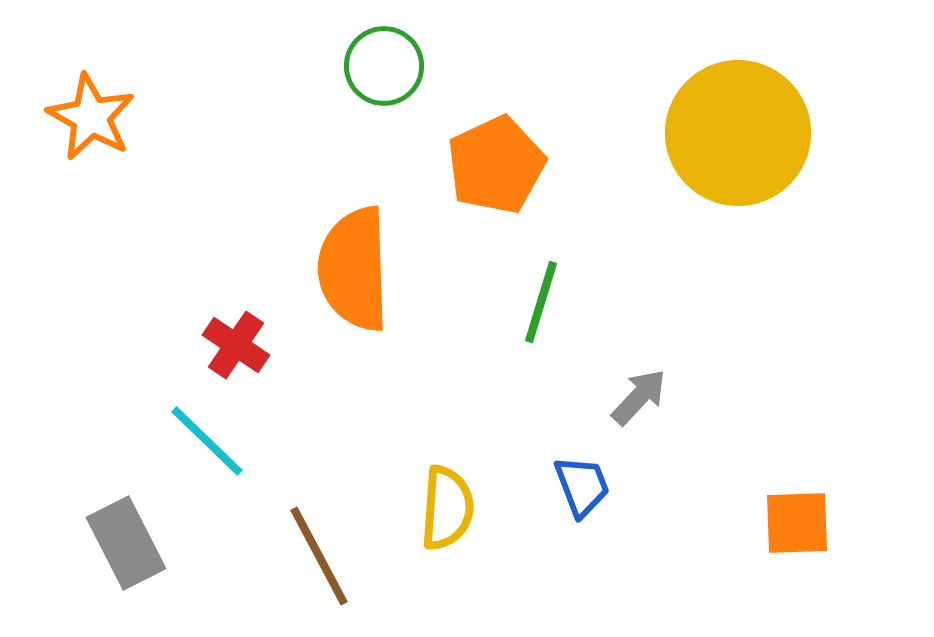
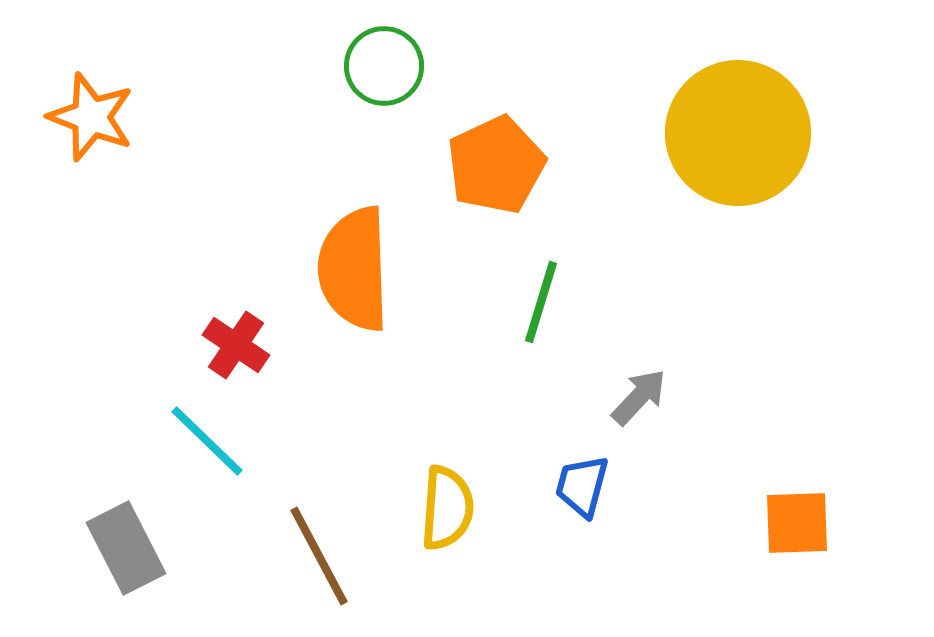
orange star: rotated 8 degrees counterclockwise
blue trapezoid: rotated 144 degrees counterclockwise
gray rectangle: moved 5 px down
